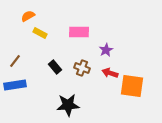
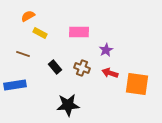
brown line: moved 8 px right, 7 px up; rotated 72 degrees clockwise
orange square: moved 5 px right, 2 px up
